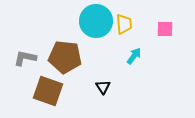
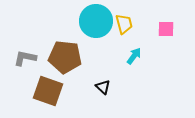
yellow trapezoid: rotated 10 degrees counterclockwise
pink square: moved 1 px right
black triangle: rotated 14 degrees counterclockwise
